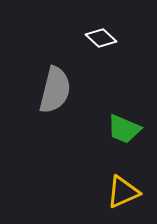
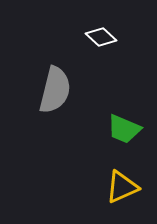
white diamond: moved 1 px up
yellow triangle: moved 1 px left, 5 px up
